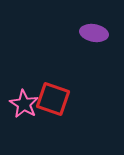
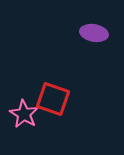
pink star: moved 10 px down
